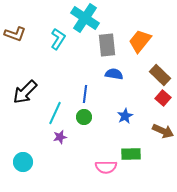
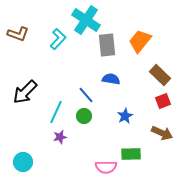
cyan cross: moved 1 px right, 2 px down
brown L-shape: moved 3 px right
cyan L-shape: rotated 10 degrees clockwise
blue semicircle: moved 3 px left, 5 px down
blue line: moved 1 px right, 1 px down; rotated 48 degrees counterclockwise
red square: moved 3 px down; rotated 28 degrees clockwise
cyan line: moved 1 px right, 1 px up
green circle: moved 1 px up
brown arrow: moved 1 px left, 2 px down
